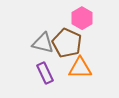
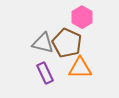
pink hexagon: moved 1 px up
